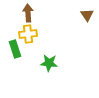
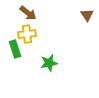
brown arrow: rotated 132 degrees clockwise
yellow cross: moved 1 px left
green star: rotated 18 degrees counterclockwise
